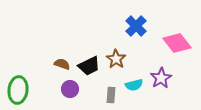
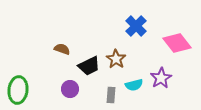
brown semicircle: moved 15 px up
